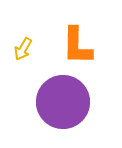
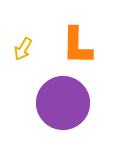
purple circle: moved 1 px down
